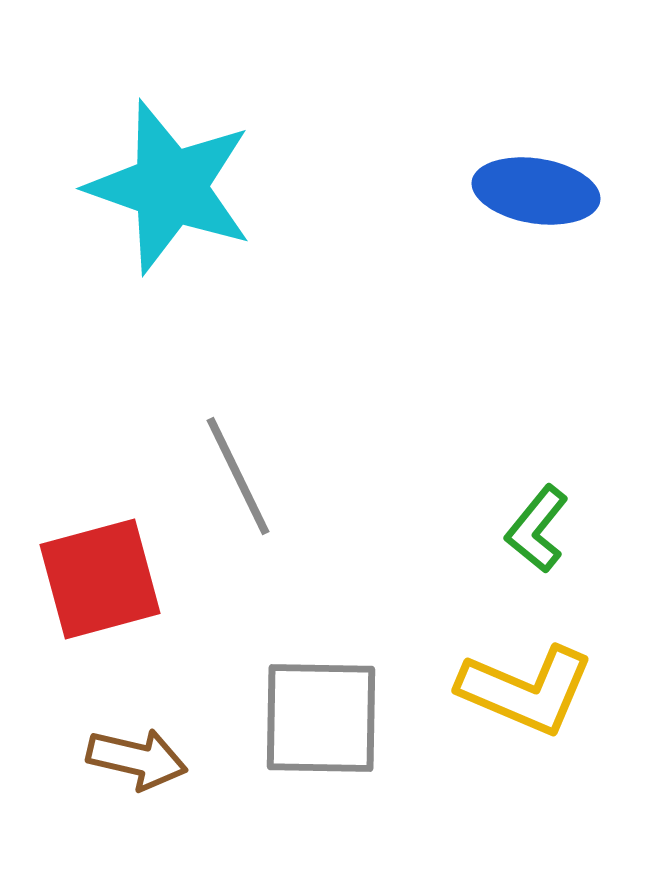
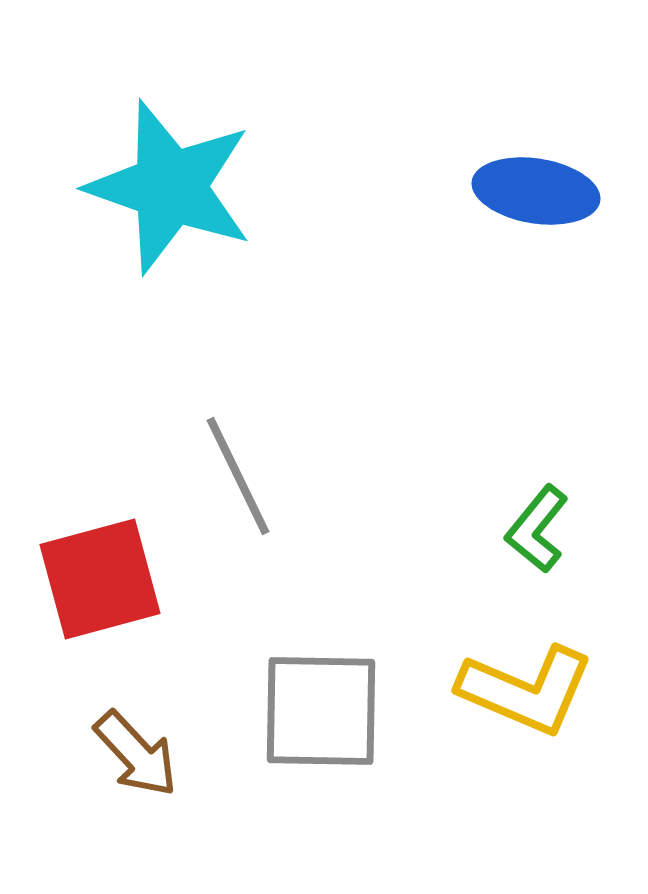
gray square: moved 7 px up
brown arrow: moved 1 px left, 5 px up; rotated 34 degrees clockwise
